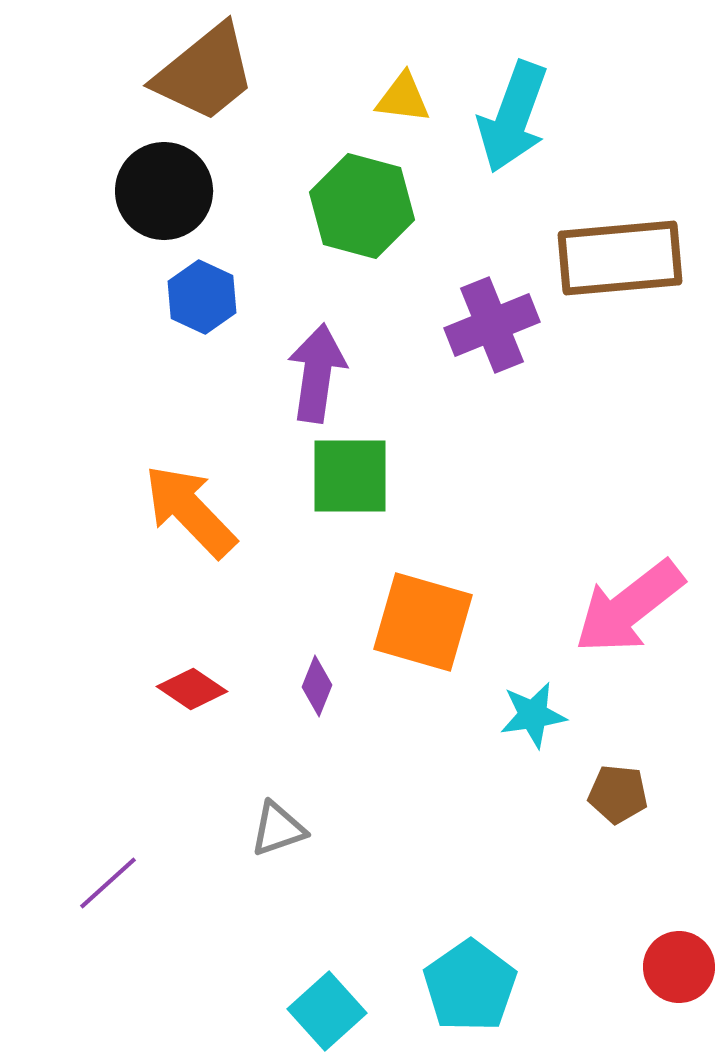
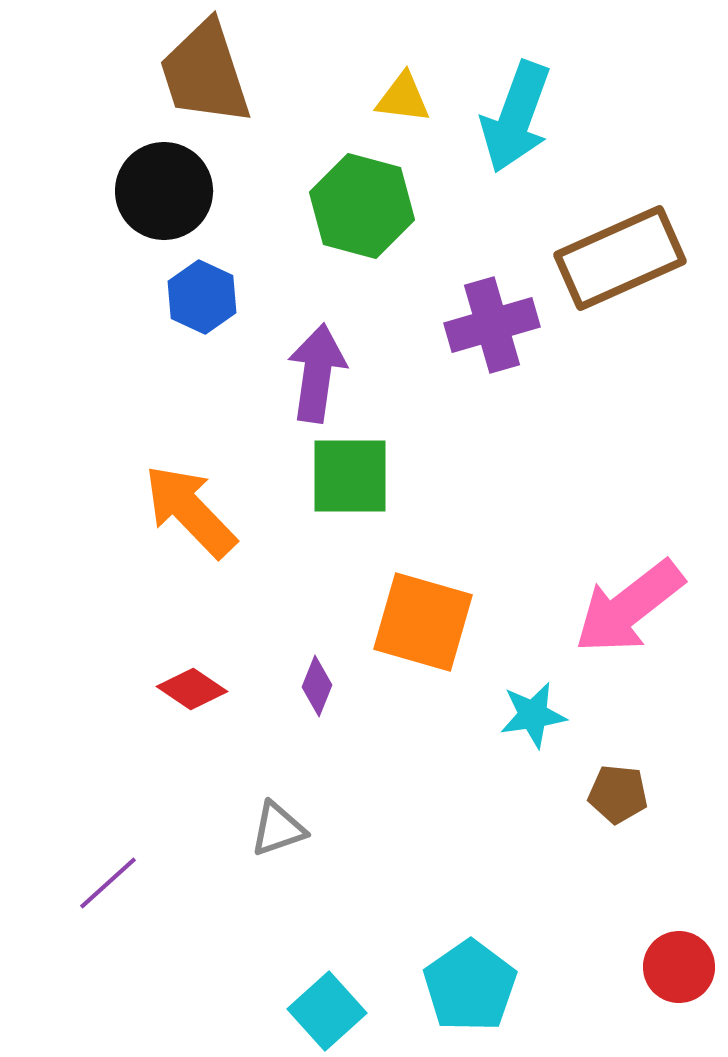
brown trapezoid: rotated 111 degrees clockwise
cyan arrow: moved 3 px right
brown rectangle: rotated 19 degrees counterclockwise
purple cross: rotated 6 degrees clockwise
